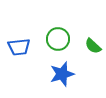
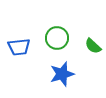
green circle: moved 1 px left, 1 px up
